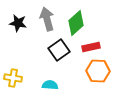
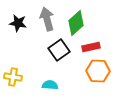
yellow cross: moved 1 px up
